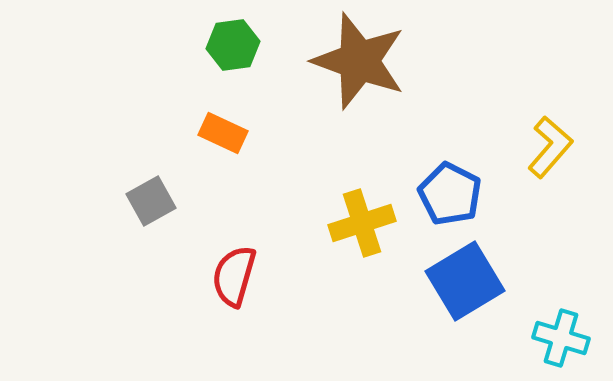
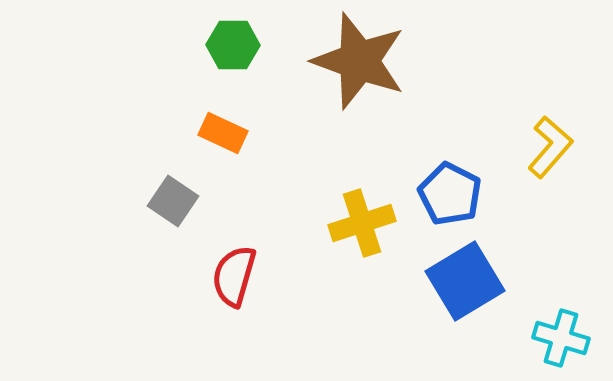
green hexagon: rotated 9 degrees clockwise
gray square: moved 22 px right; rotated 27 degrees counterclockwise
